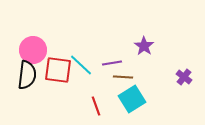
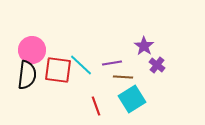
pink circle: moved 1 px left
purple cross: moved 27 px left, 12 px up
